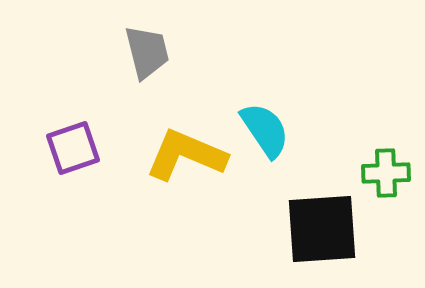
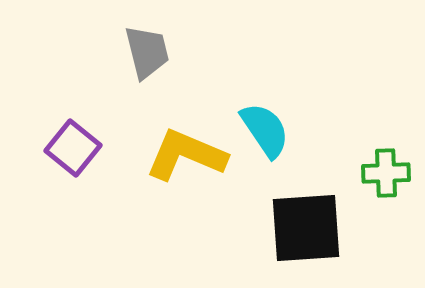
purple square: rotated 32 degrees counterclockwise
black square: moved 16 px left, 1 px up
